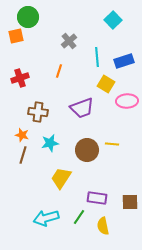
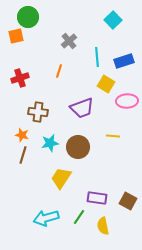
yellow line: moved 1 px right, 8 px up
brown circle: moved 9 px left, 3 px up
brown square: moved 2 px left, 1 px up; rotated 30 degrees clockwise
